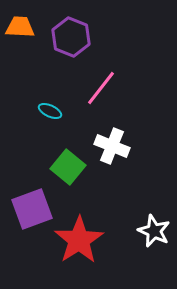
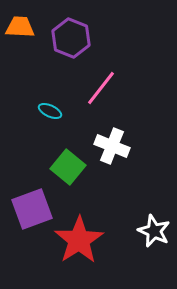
purple hexagon: moved 1 px down
